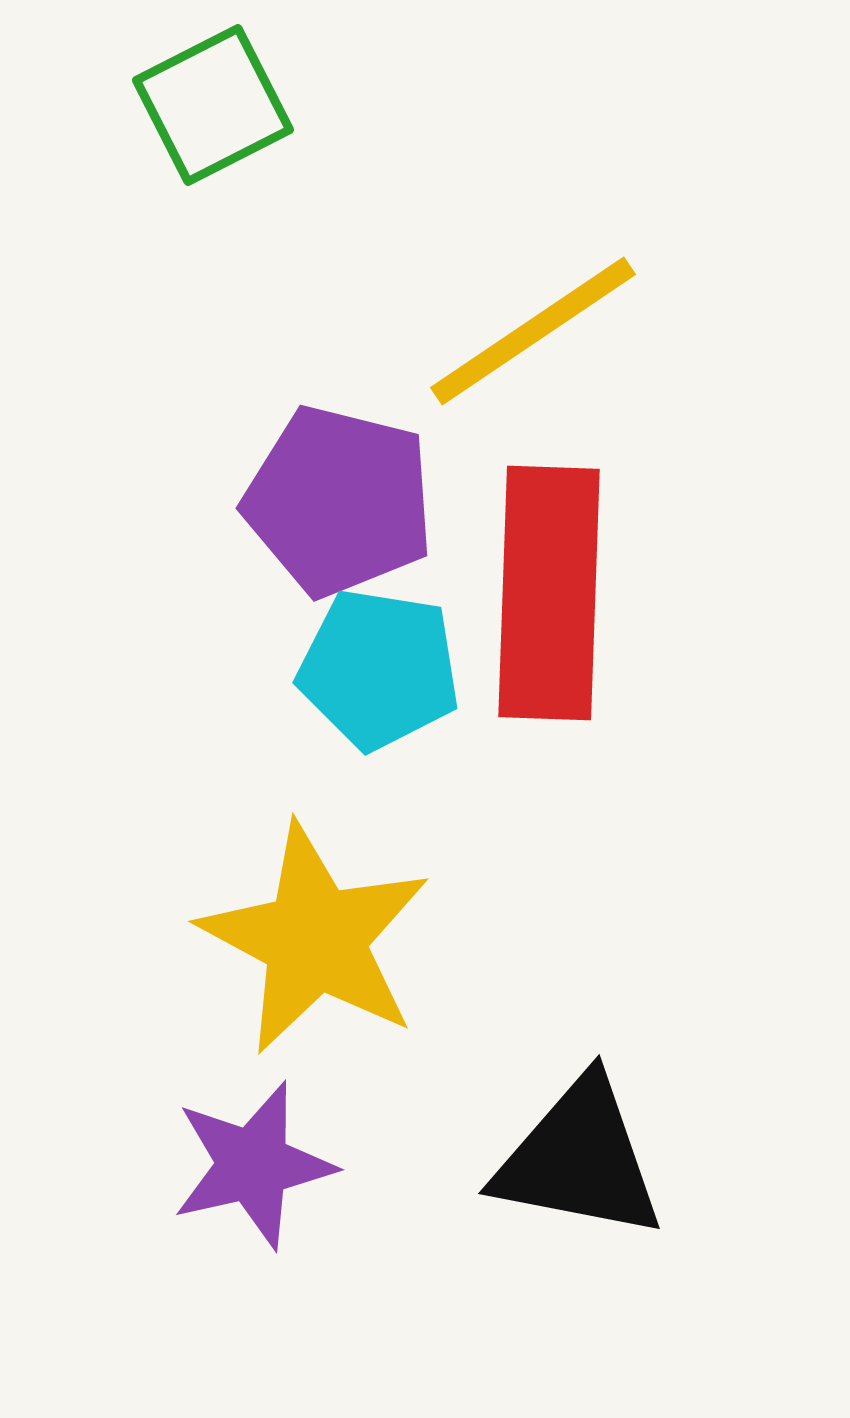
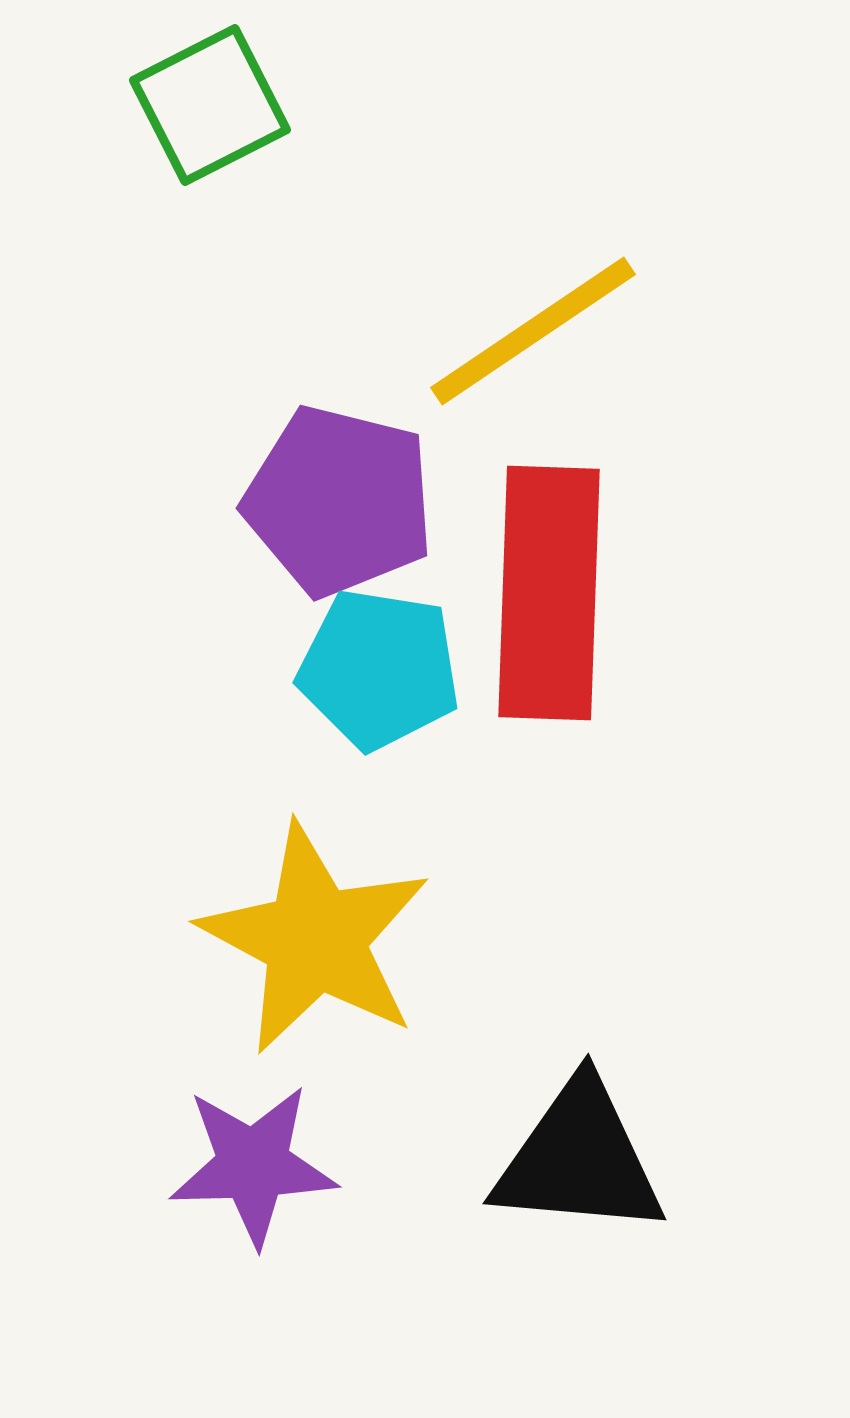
green square: moved 3 px left
black triangle: rotated 6 degrees counterclockwise
purple star: rotated 11 degrees clockwise
